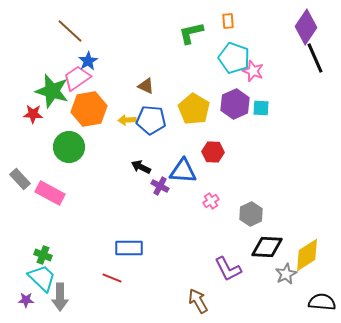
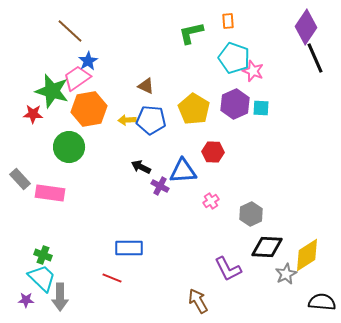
blue triangle: rotated 8 degrees counterclockwise
pink rectangle: rotated 20 degrees counterclockwise
